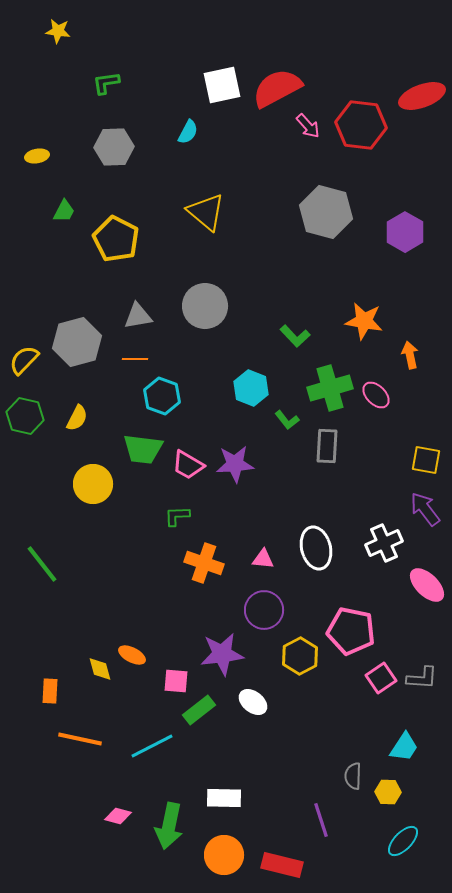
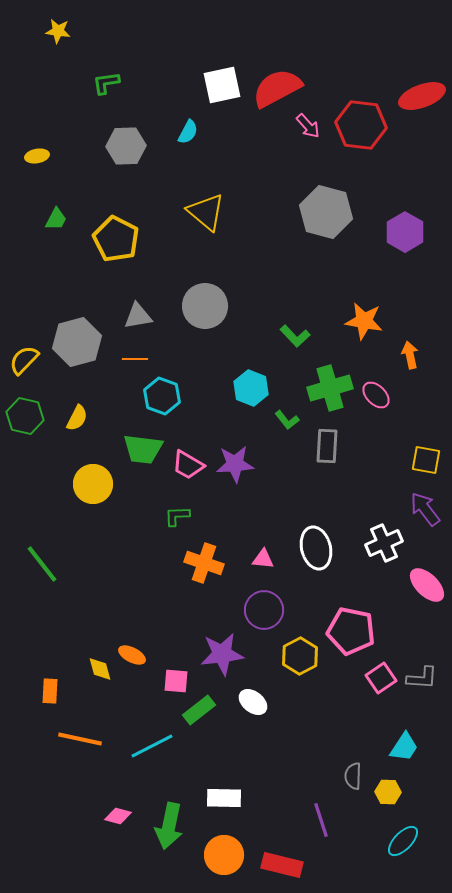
gray hexagon at (114, 147): moved 12 px right, 1 px up
green trapezoid at (64, 211): moved 8 px left, 8 px down
